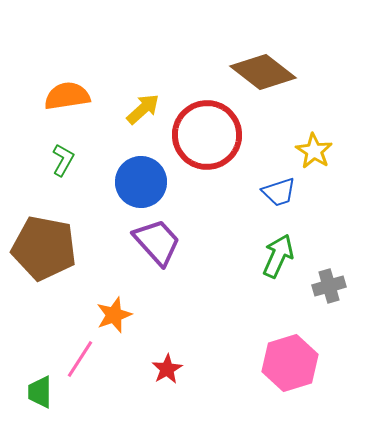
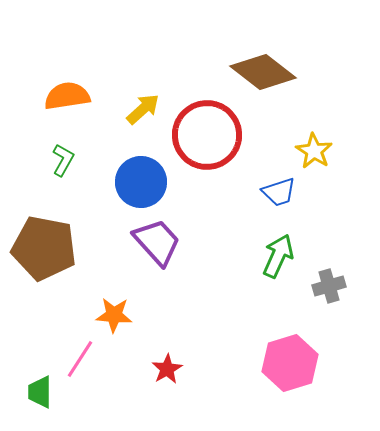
orange star: rotated 24 degrees clockwise
